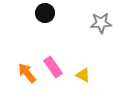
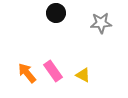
black circle: moved 11 px right
pink rectangle: moved 4 px down
